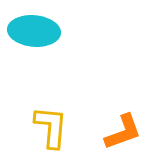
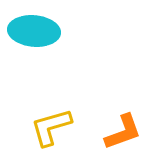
yellow L-shape: rotated 111 degrees counterclockwise
